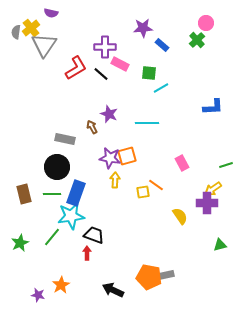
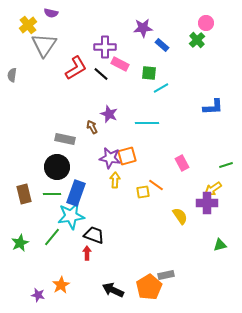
yellow cross at (31, 28): moved 3 px left, 3 px up
gray semicircle at (16, 32): moved 4 px left, 43 px down
orange pentagon at (149, 277): moved 10 px down; rotated 30 degrees clockwise
